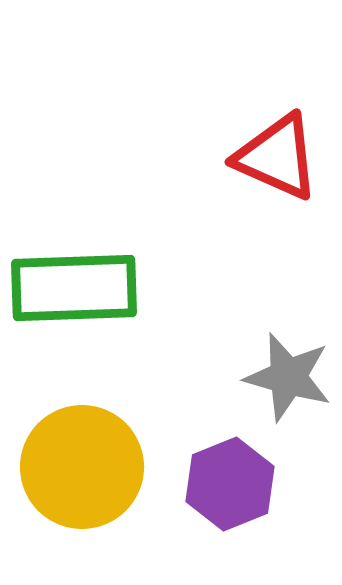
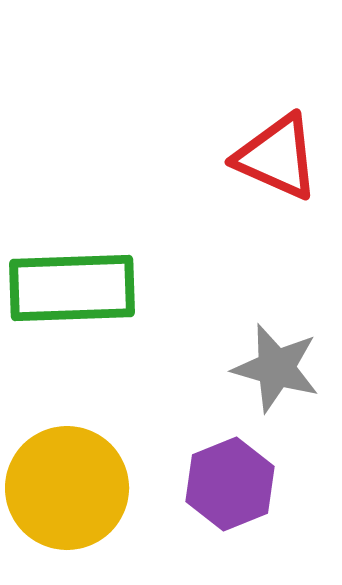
green rectangle: moved 2 px left
gray star: moved 12 px left, 9 px up
yellow circle: moved 15 px left, 21 px down
